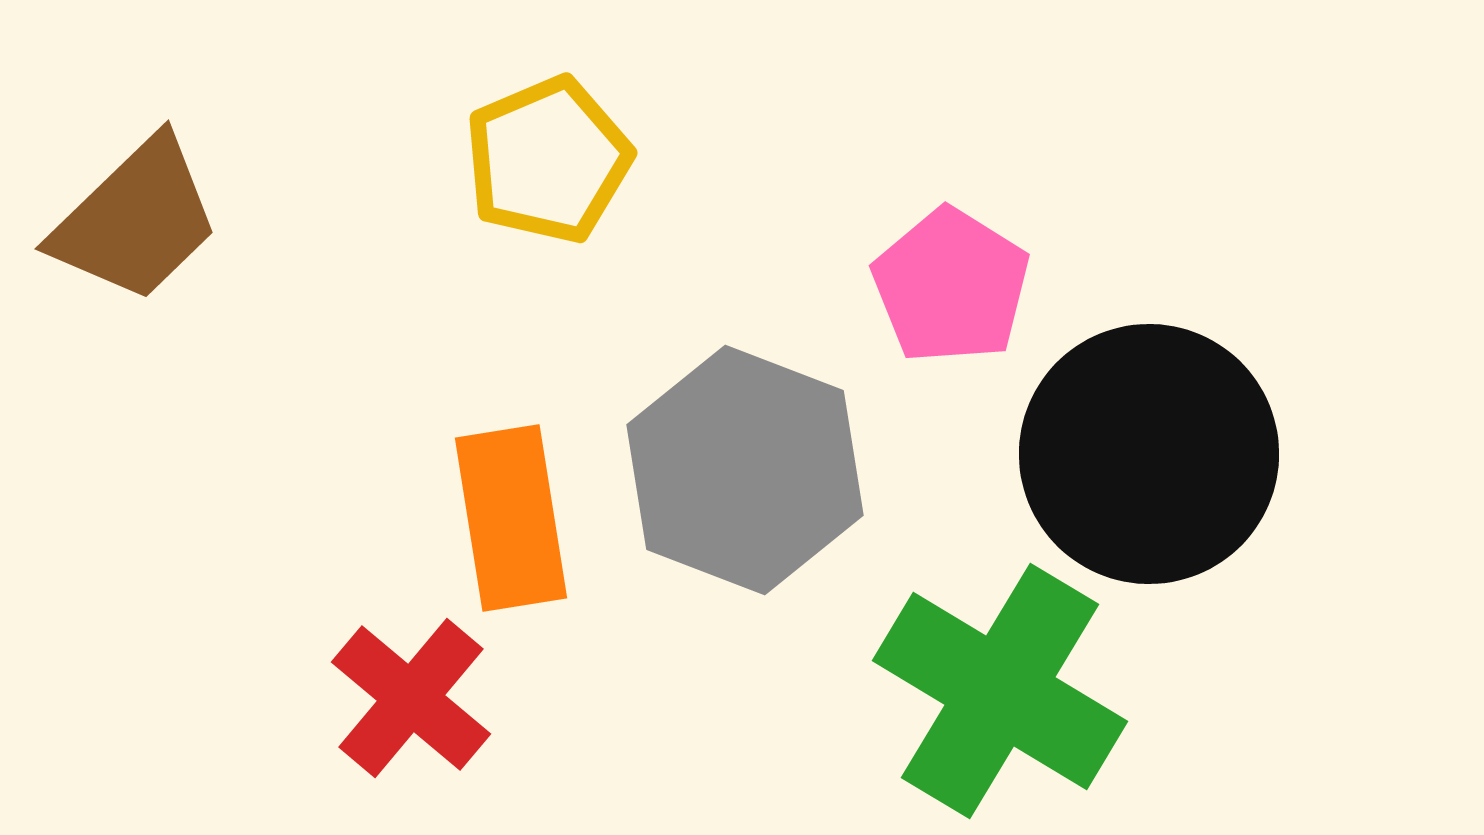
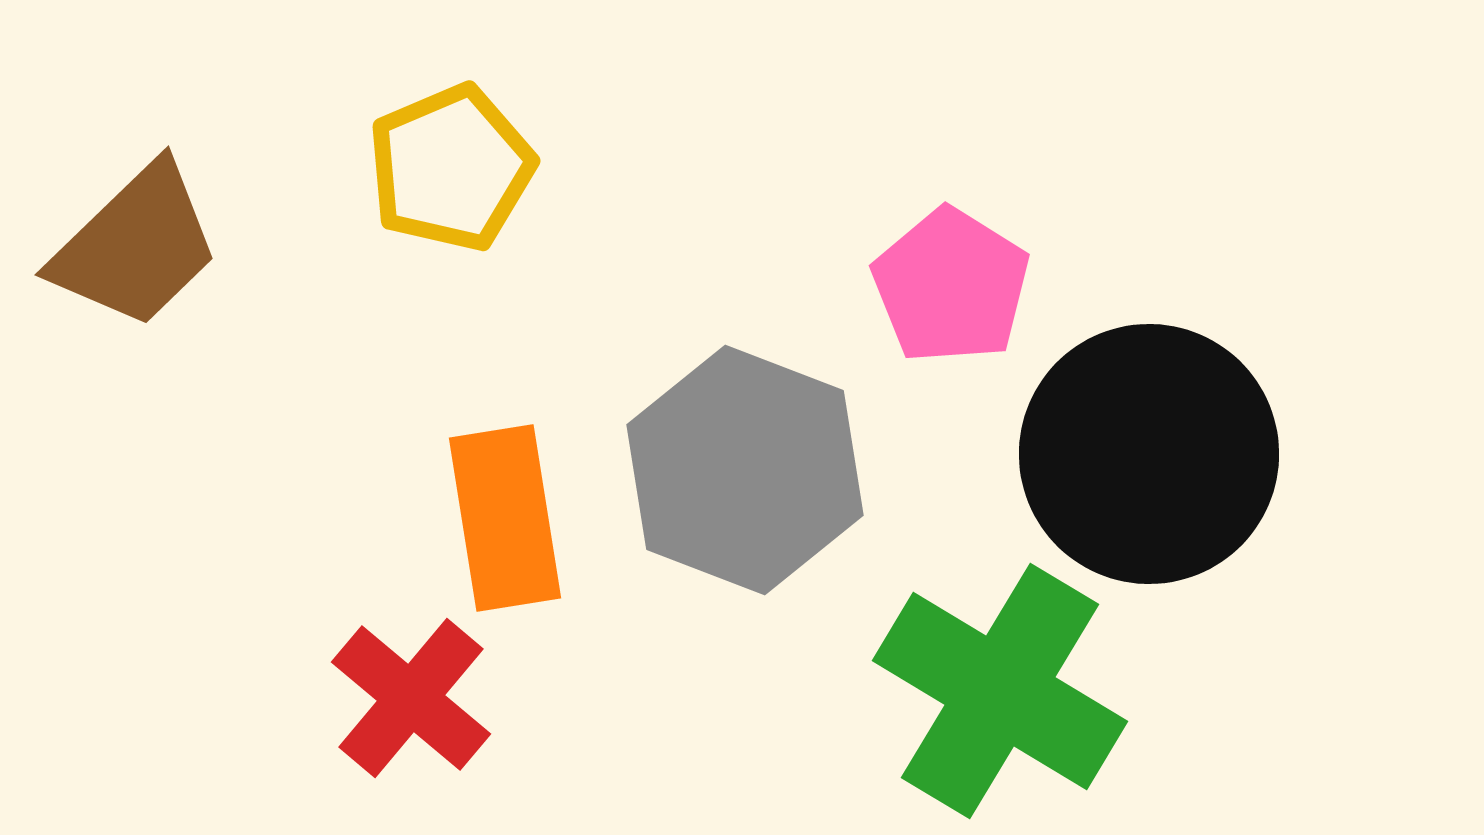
yellow pentagon: moved 97 px left, 8 px down
brown trapezoid: moved 26 px down
orange rectangle: moved 6 px left
